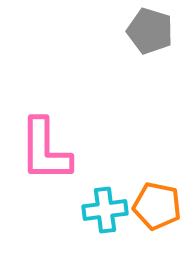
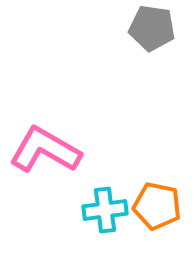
gray pentagon: moved 2 px right, 3 px up; rotated 9 degrees counterclockwise
pink L-shape: rotated 120 degrees clockwise
